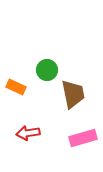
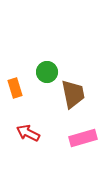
green circle: moved 2 px down
orange rectangle: moved 1 px left, 1 px down; rotated 48 degrees clockwise
red arrow: rotated 35 degrees clockwise
